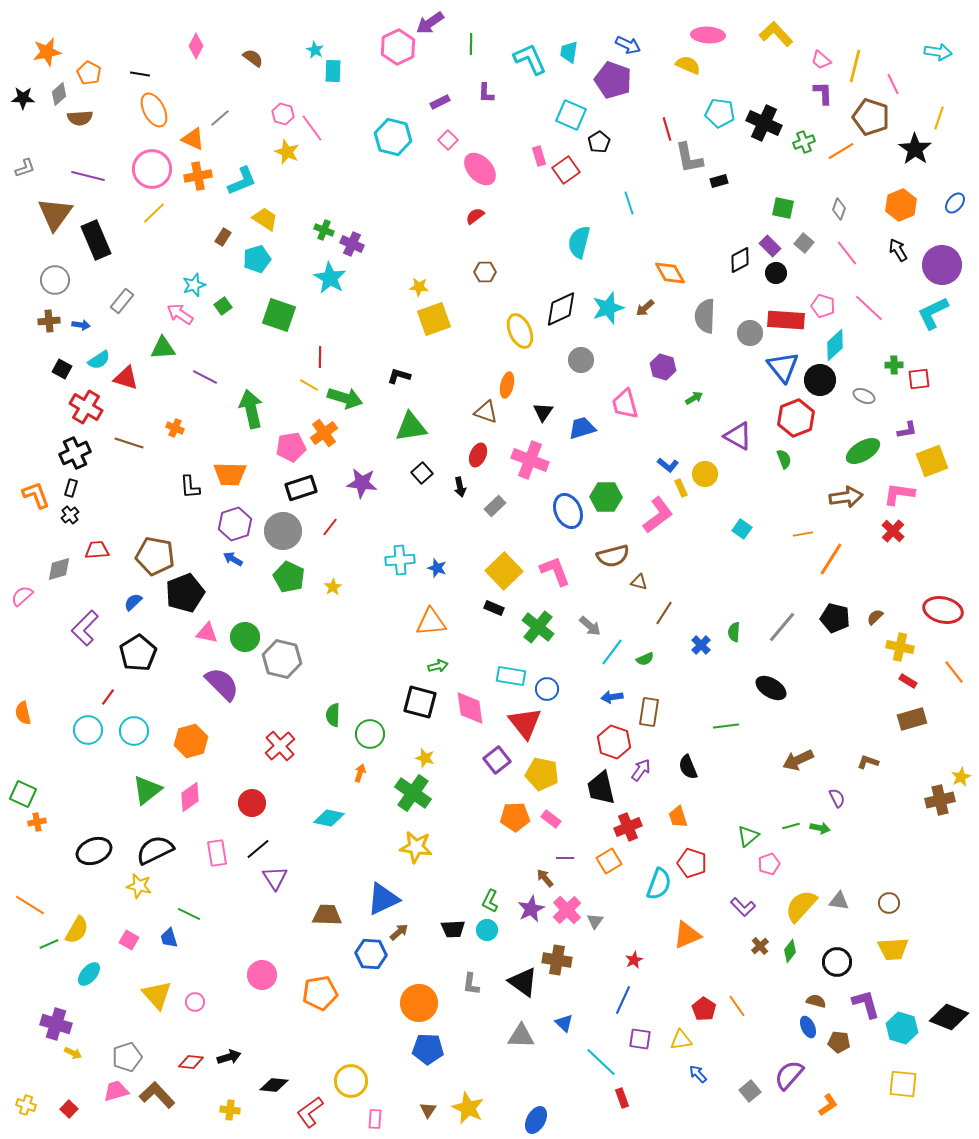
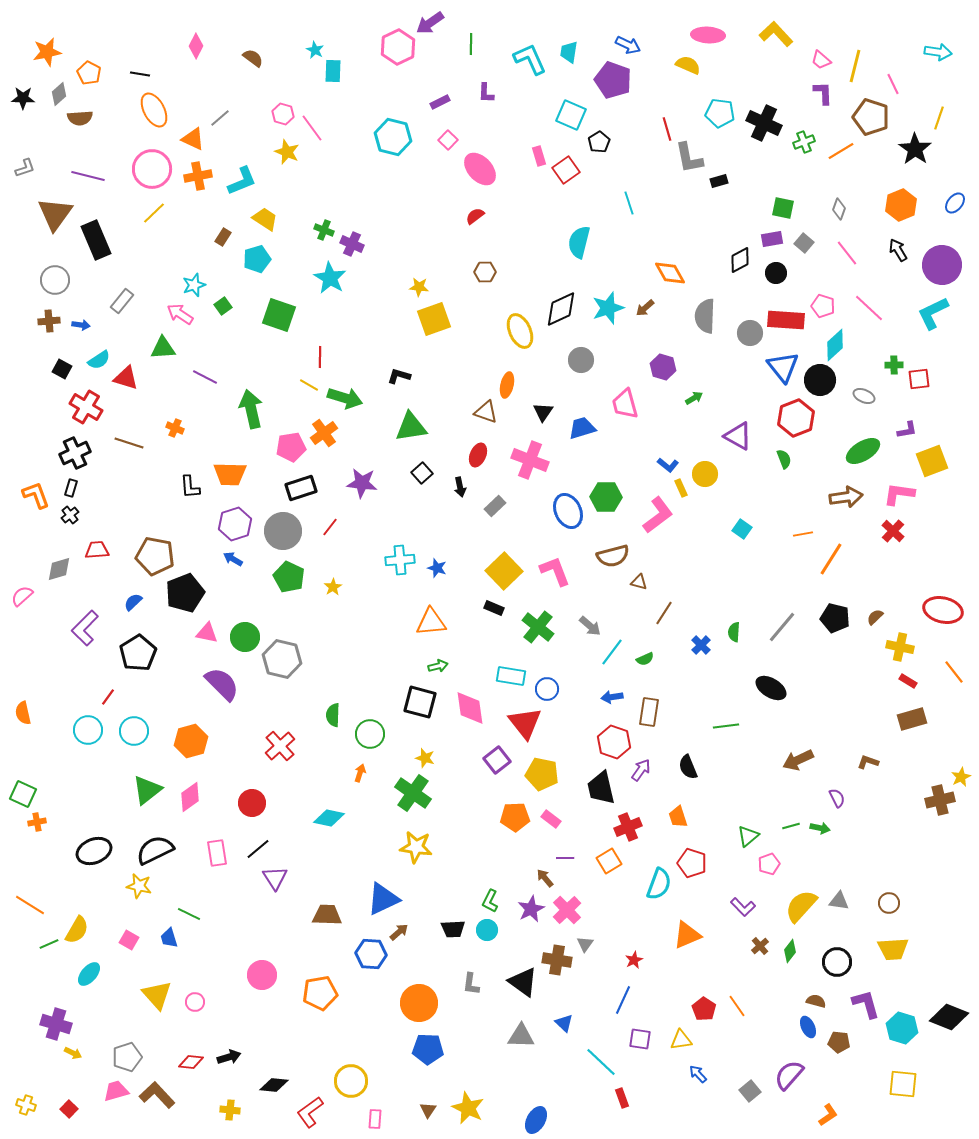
purple rectangle at (770, 246): moved 2 px right, 7 px up; rotated 55 degrees counterclockwise
gray triangle at (595, 921): moved 10 px left, 23 px down
orange L-shape at (828, 1105): moved 10 px down
